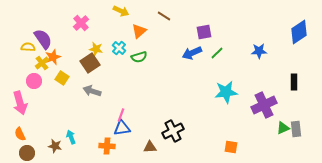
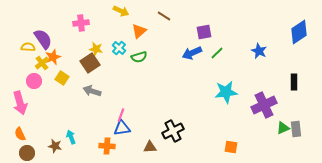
pink cross: rotated 35 degrees clockwise
blue star: rotated 28 degrees clockwise
